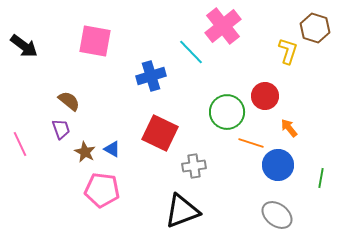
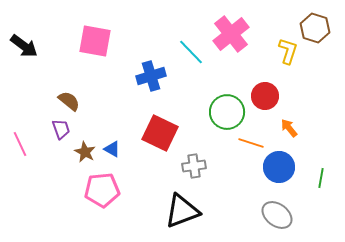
pink cross: moved 8 px right, 8 px down
blue circle: moved 1 px right, 2 px down
pink pentagon: rotated 12 degrees counterclockwise
